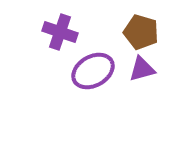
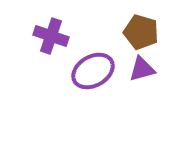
purple cross: moved 9 px left, 4 px down
